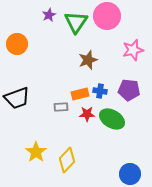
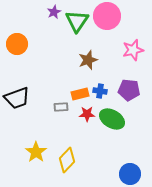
purple star: moved 5 px right, 3 px up
green triangle: moved 1 px right, 1 px up
